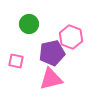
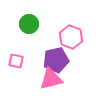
purple pentagon: moved 4 px right, 7 px down
